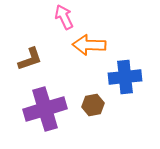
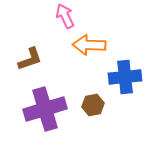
pink arrow: moved 1 px right, 1 px up
